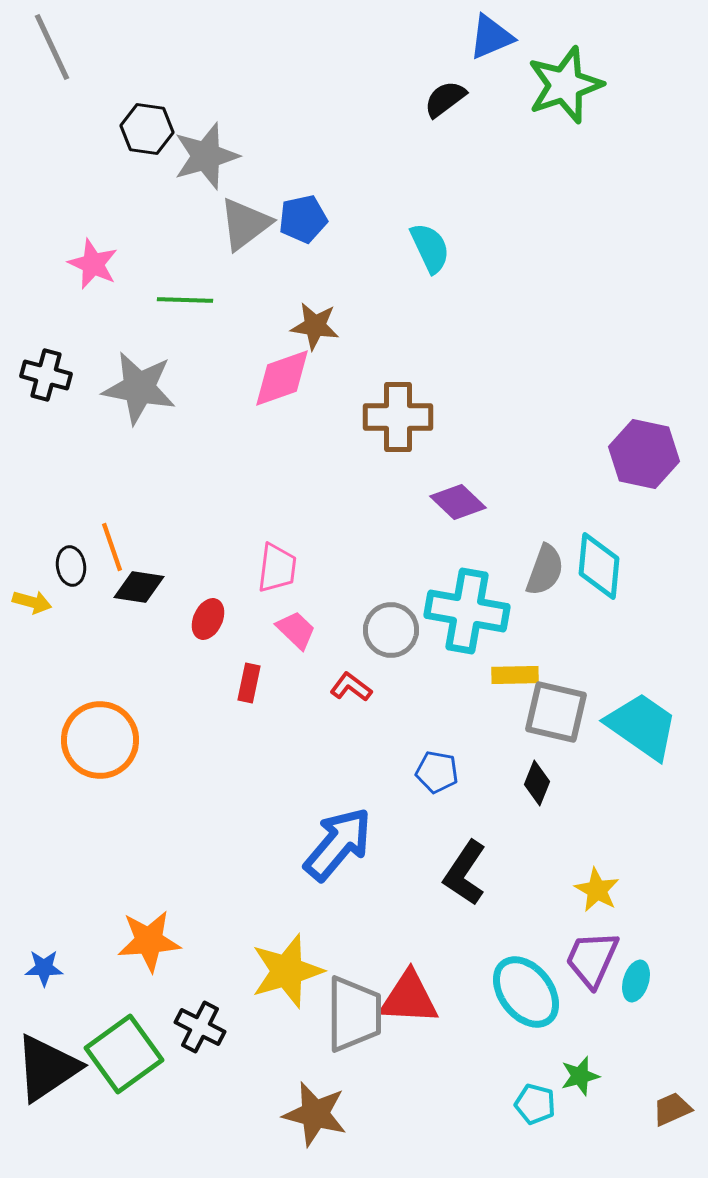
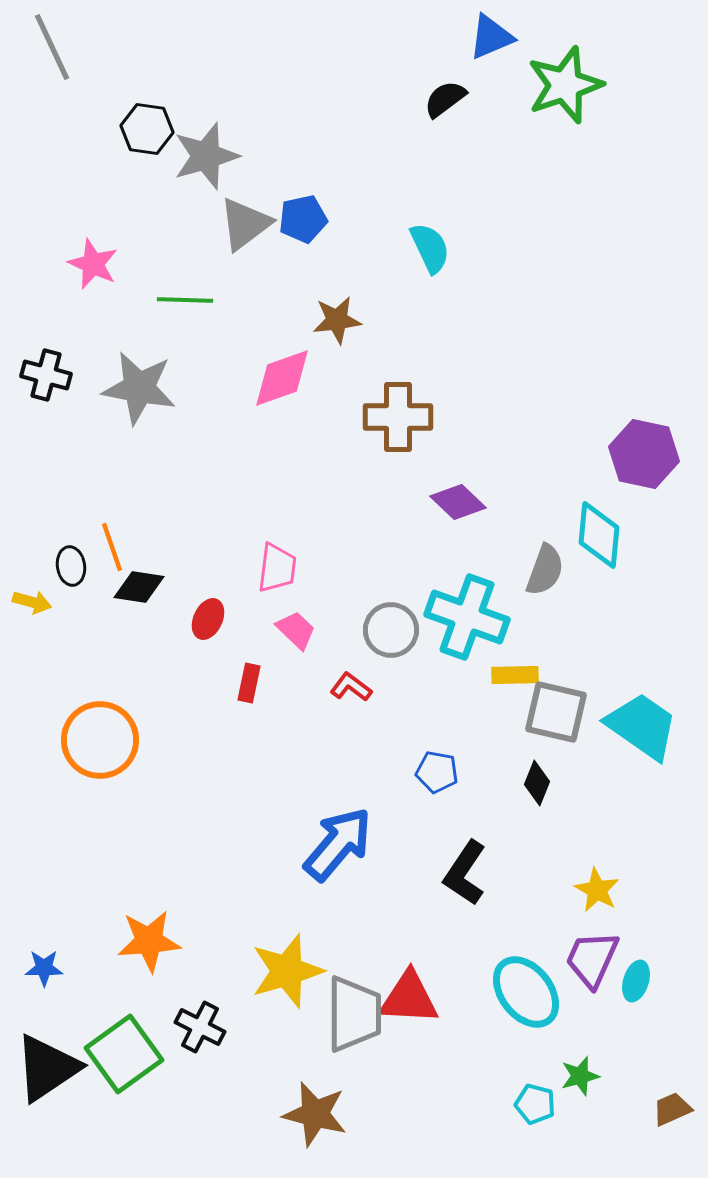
brown star at (315, 326): moved 22 px right, 6 px up; rotated 15 degrees counterclockwise
cyan diamond at (599, 566): moved 31 px up
cyan cross at (467, 611): moved 6 px down; rotated 10 degrees clockwise
